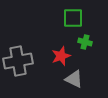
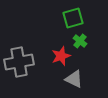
green square: rotated 15 degrees counterclockwise
green cross: moved 5 px left, 1 px up; rotated 24 degrees clockwise
gray cross: moved 1 px right, 1 px down
